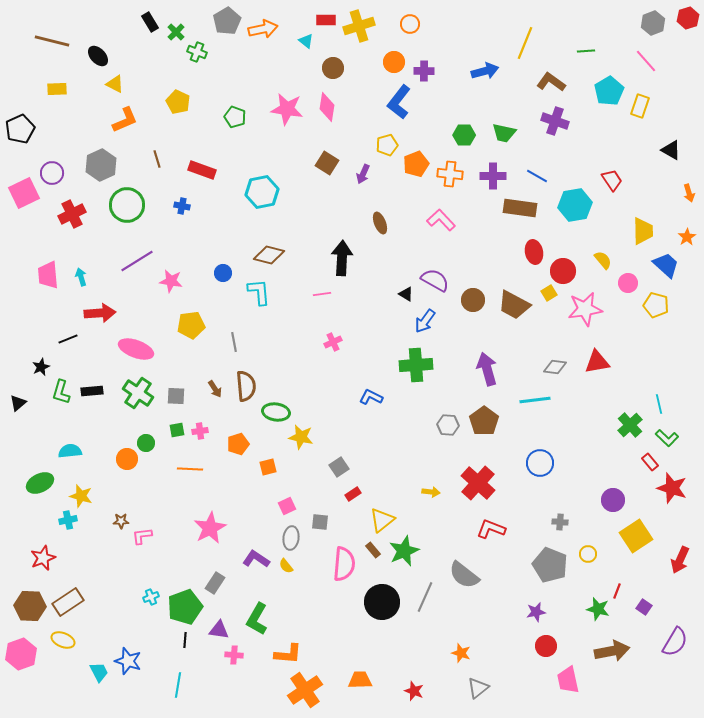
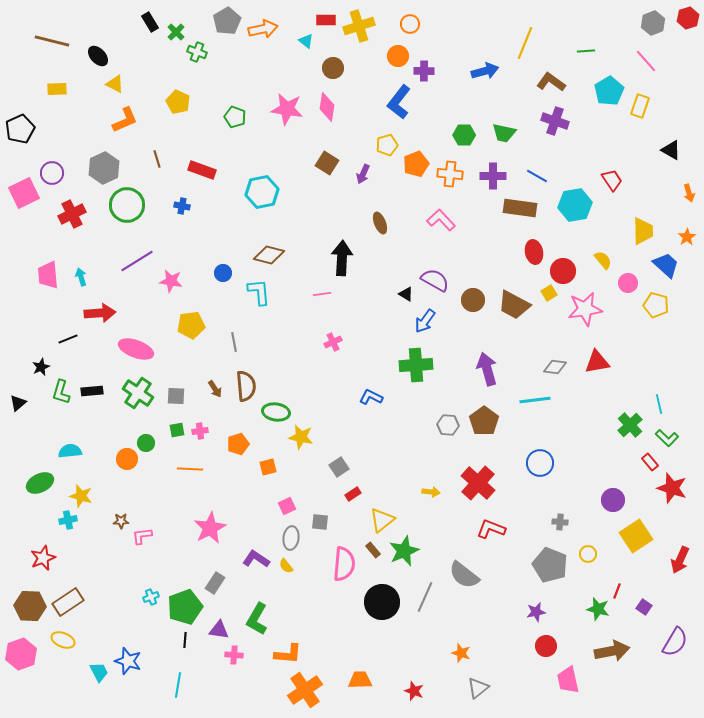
orange circle at (394, 62): moved 4 px right, 6 px up
gray hexagon at (101, 165): moved 3 px right, 3 px down
